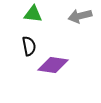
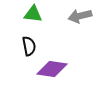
purple diamond: moved 1 px left, 4 px down
